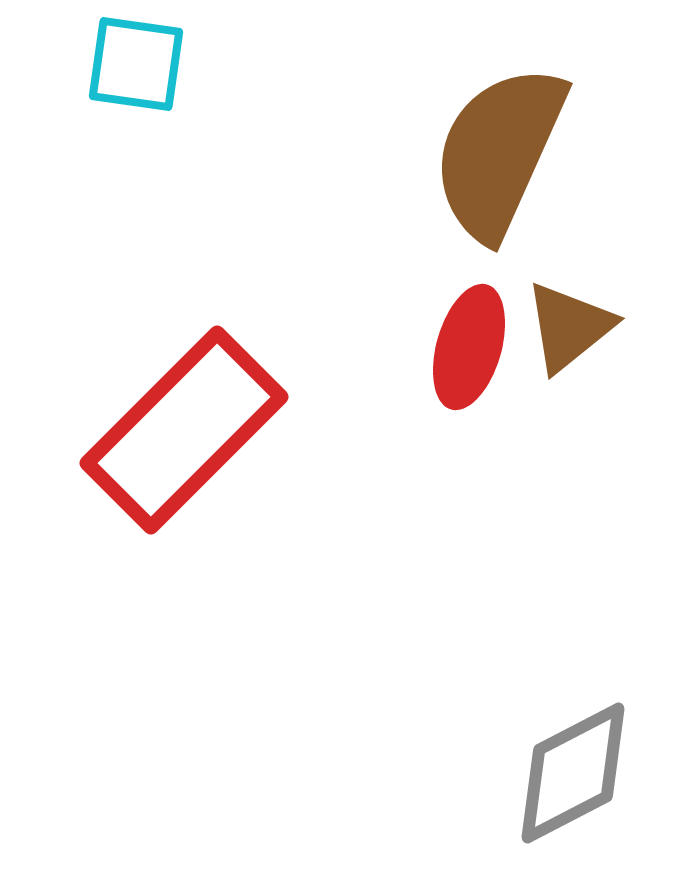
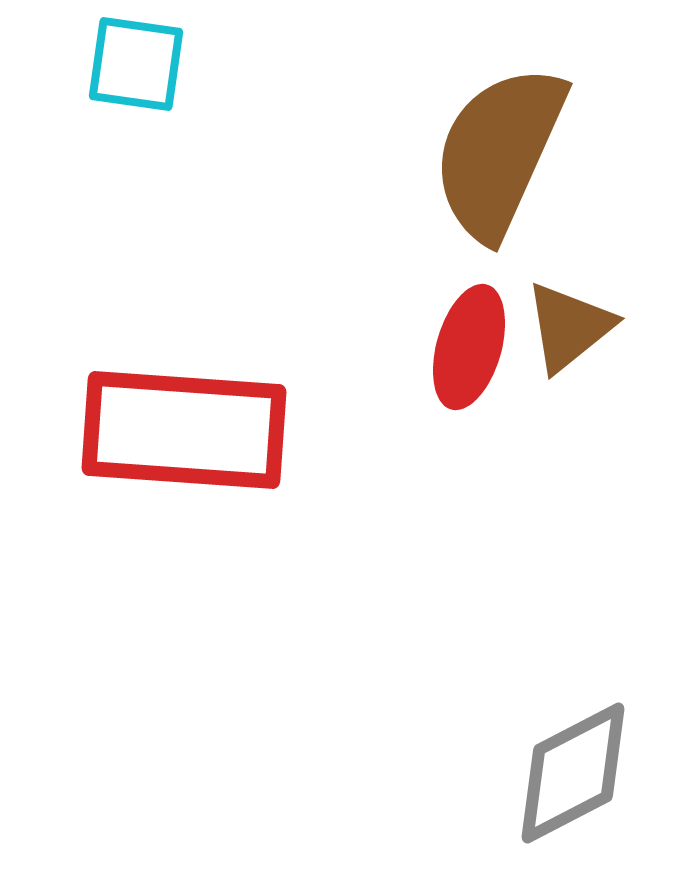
red rectangle: rotated 49 degrees clockwise
